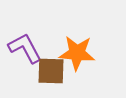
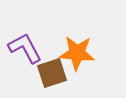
brown square: moved 1 px right, 2 px down; rotated 20 degrees counterclockwise
